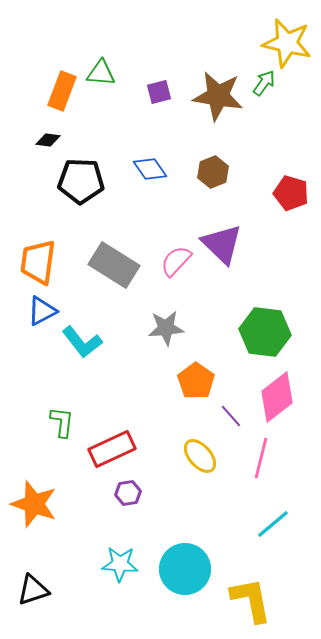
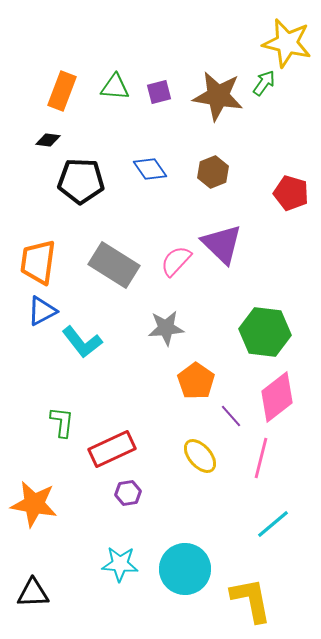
green triangle: moved 14 px right, 14 px down
orange star: rotated 9 degrees counterclockwise
black triangle: moved 3 px down; rotated 16 degrees clockwise
